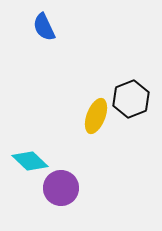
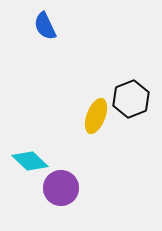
blue semicircle: moved 1 px right, 1 px up
